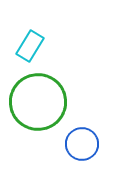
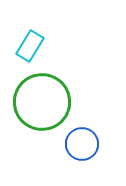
green circle: moved 4 px right
